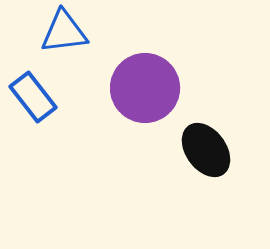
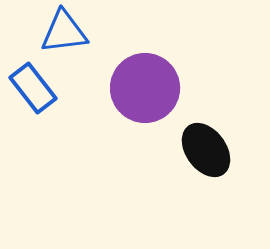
blue rectangle: moved 9 px up
